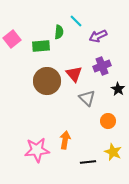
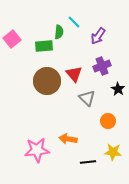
cyan line: moved 2 px left, 1 px down
purple arrow: rotated 30 degrees counterclockwise
green rectangle: moved 3 px right
orange arrow: moved 3 px right, 1 px up; rotated 90 degrees counterclockwise
yellow star: rotated 18 degrees counterclockwise
